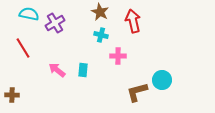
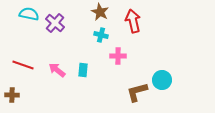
purple cross: rotated 18 degrees counterclockwise
red line: moved 17 px down; rotated 40 degrees counterclockwise
